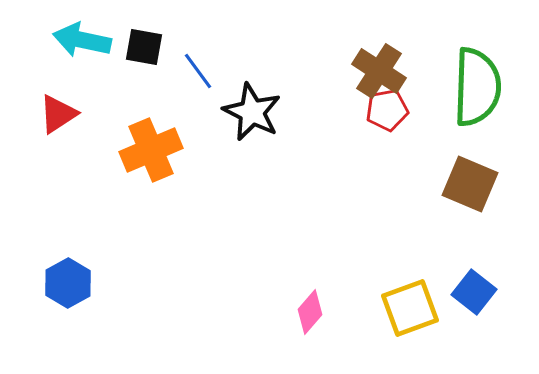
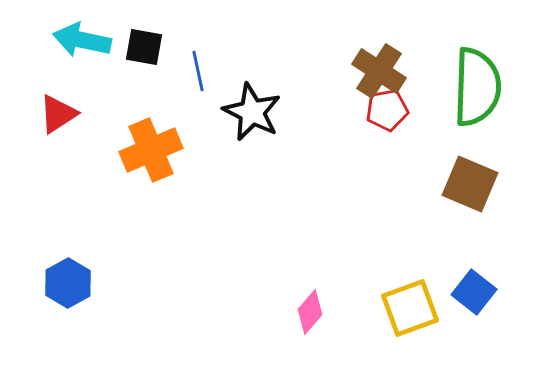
blue line: rotated 24 degrees clockwise
